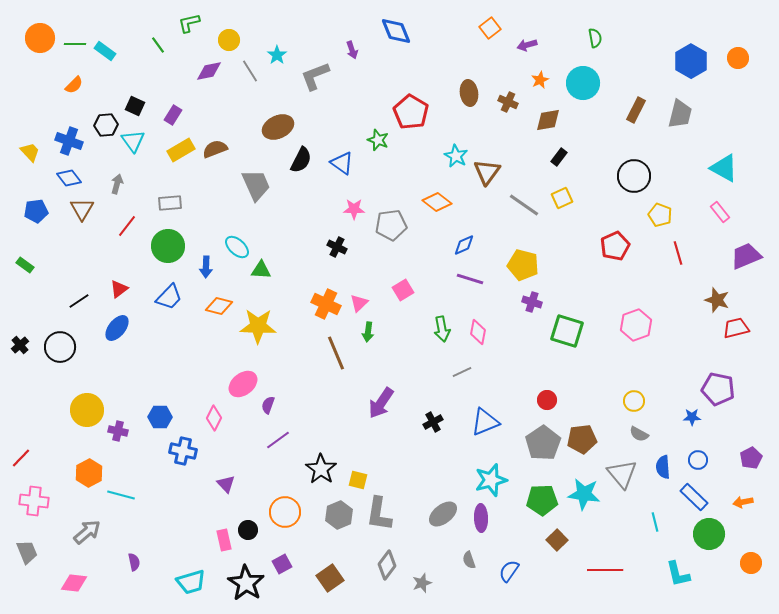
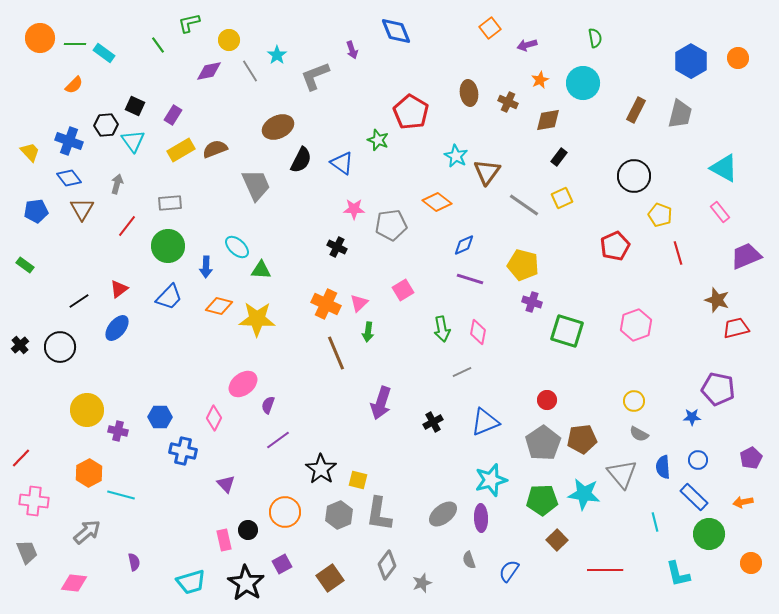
cyan rectangle at (105, 51): moved 1 px left, 2 px down
yellow star at (258, 326): moved 1 px left, 7 px up
purple arrow at (381, 403): rotated 16 degrees counterclockwise
